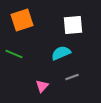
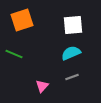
cyan semicircle: moved 10 px right
